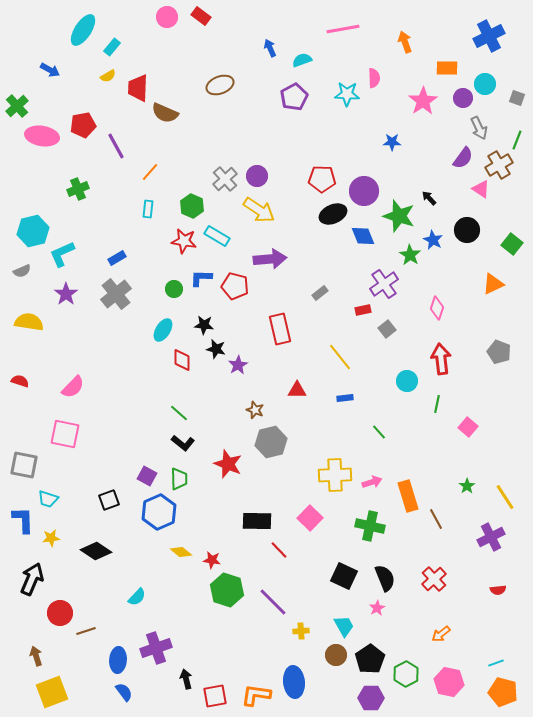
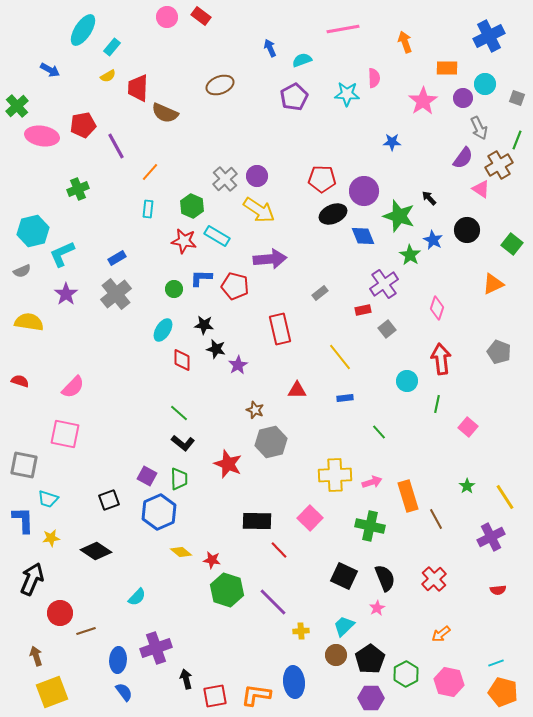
cyan trapezoid at (344, 626): rotated 105 degrees counterclockwise
